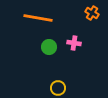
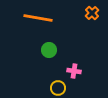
orange cross: rotated 16 degrees clockwise
pink cross: moved 28 px down
green circle: moved 3 px down
